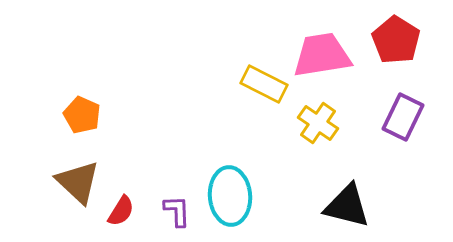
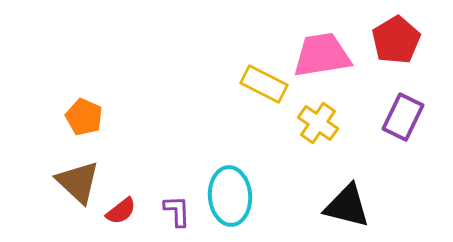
red pentagon: rotated 9 degrees clockwise
orange pentagon: moved 2 px right, 2 px down
red semicircle: rotated 20 degrees clockwise
